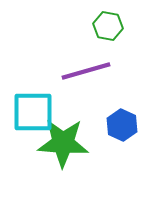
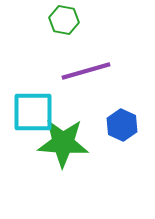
green hexagon: moved 44 px left, 6 px up
